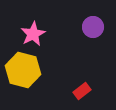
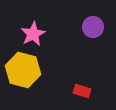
red rectangle: rotated 54 degrees clockwise
